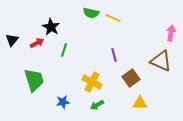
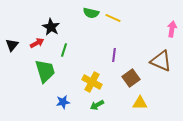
pink arrow: moved 1 px right, 4 px up
black triangle: moved 5 px down
purple line: rotated 24 degrees clockwise
green trapezoid: moved 11 px right, 9 px up
